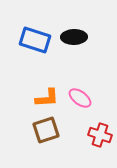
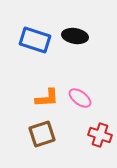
black ellipse: moved 1 px right, 1 px up; rotated 10 degrees clockwise
brown square: moved 4 px left, 4 px down
